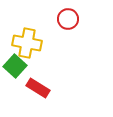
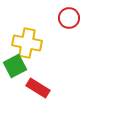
red circle: moved 1 px right, 1 px up
green square: rotated 20 degrees clockwise
